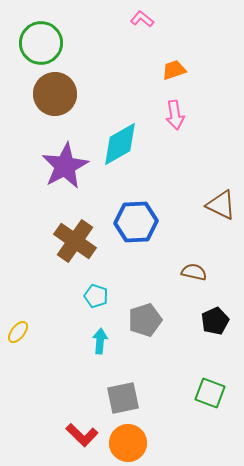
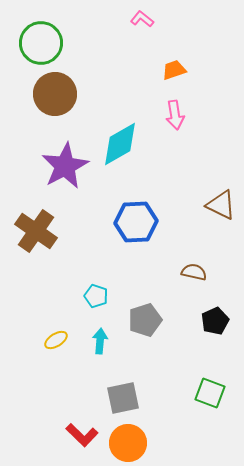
brown cross: moved 39 px left, 10 px up
yellow ellipse: moved 38 px right, 8 px down; rotated 20 degrees clockwise
